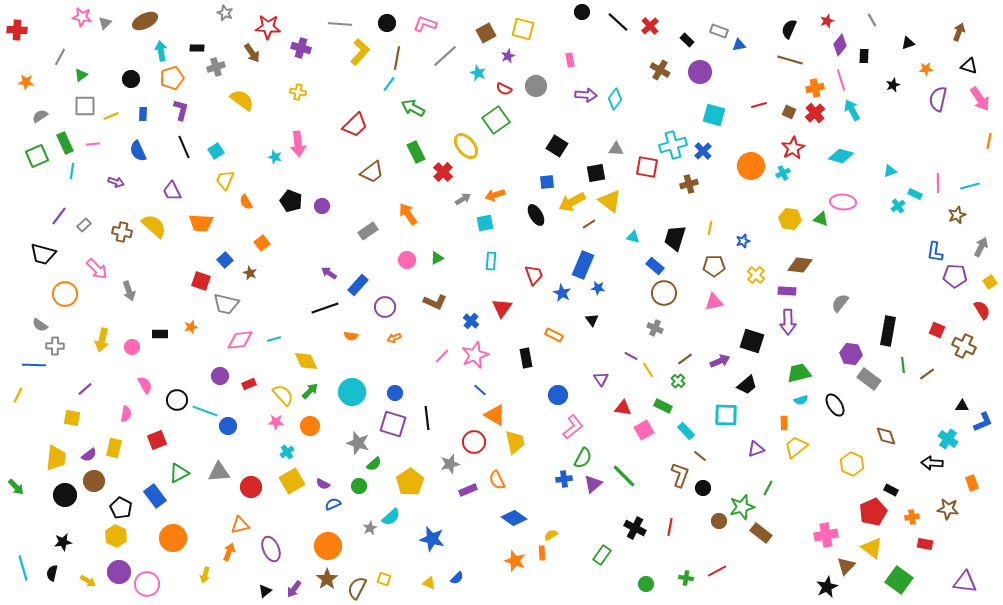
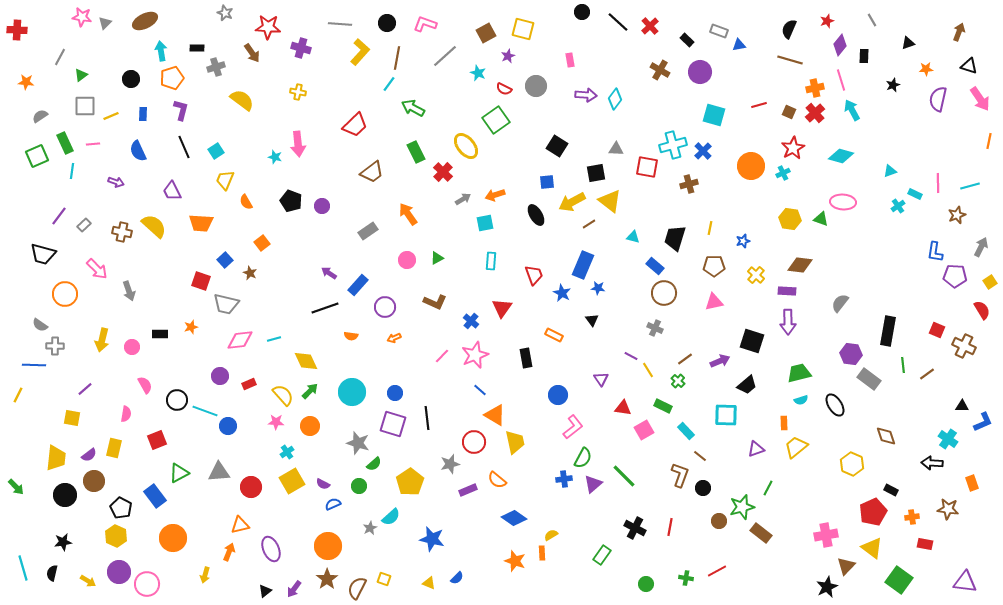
orange semicircle at (497, 480): rotated 24 degrees counterclockwise
